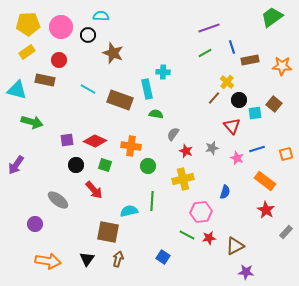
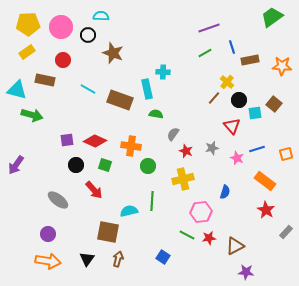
red circle at (59, 60): moved 4 px right
green arrow at (32, 122): moved 7 px up
purple circle at (35, 224): moved 13 px right, 10 px down
